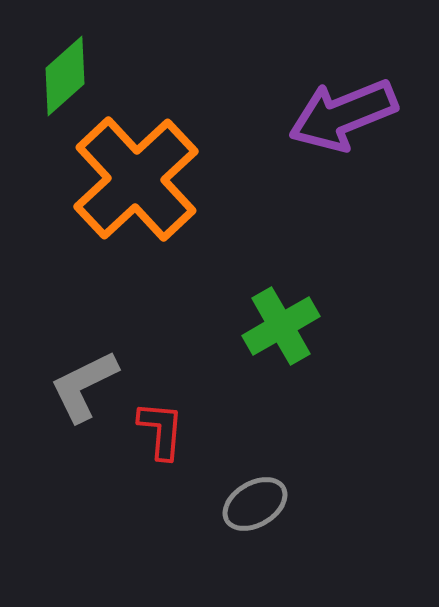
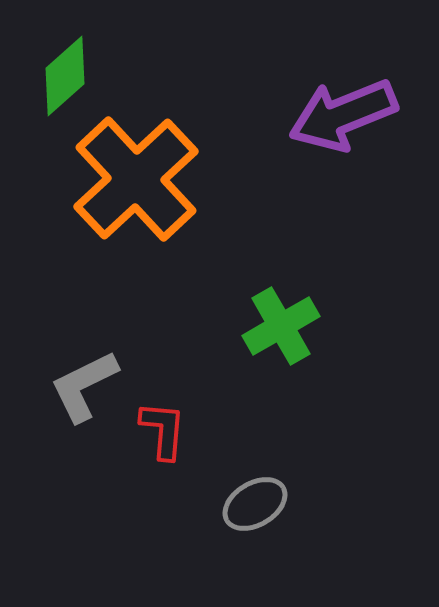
red L-shape: moved 2 px right
